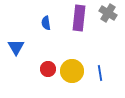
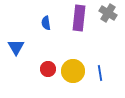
yellow circle: moved 1 px right
